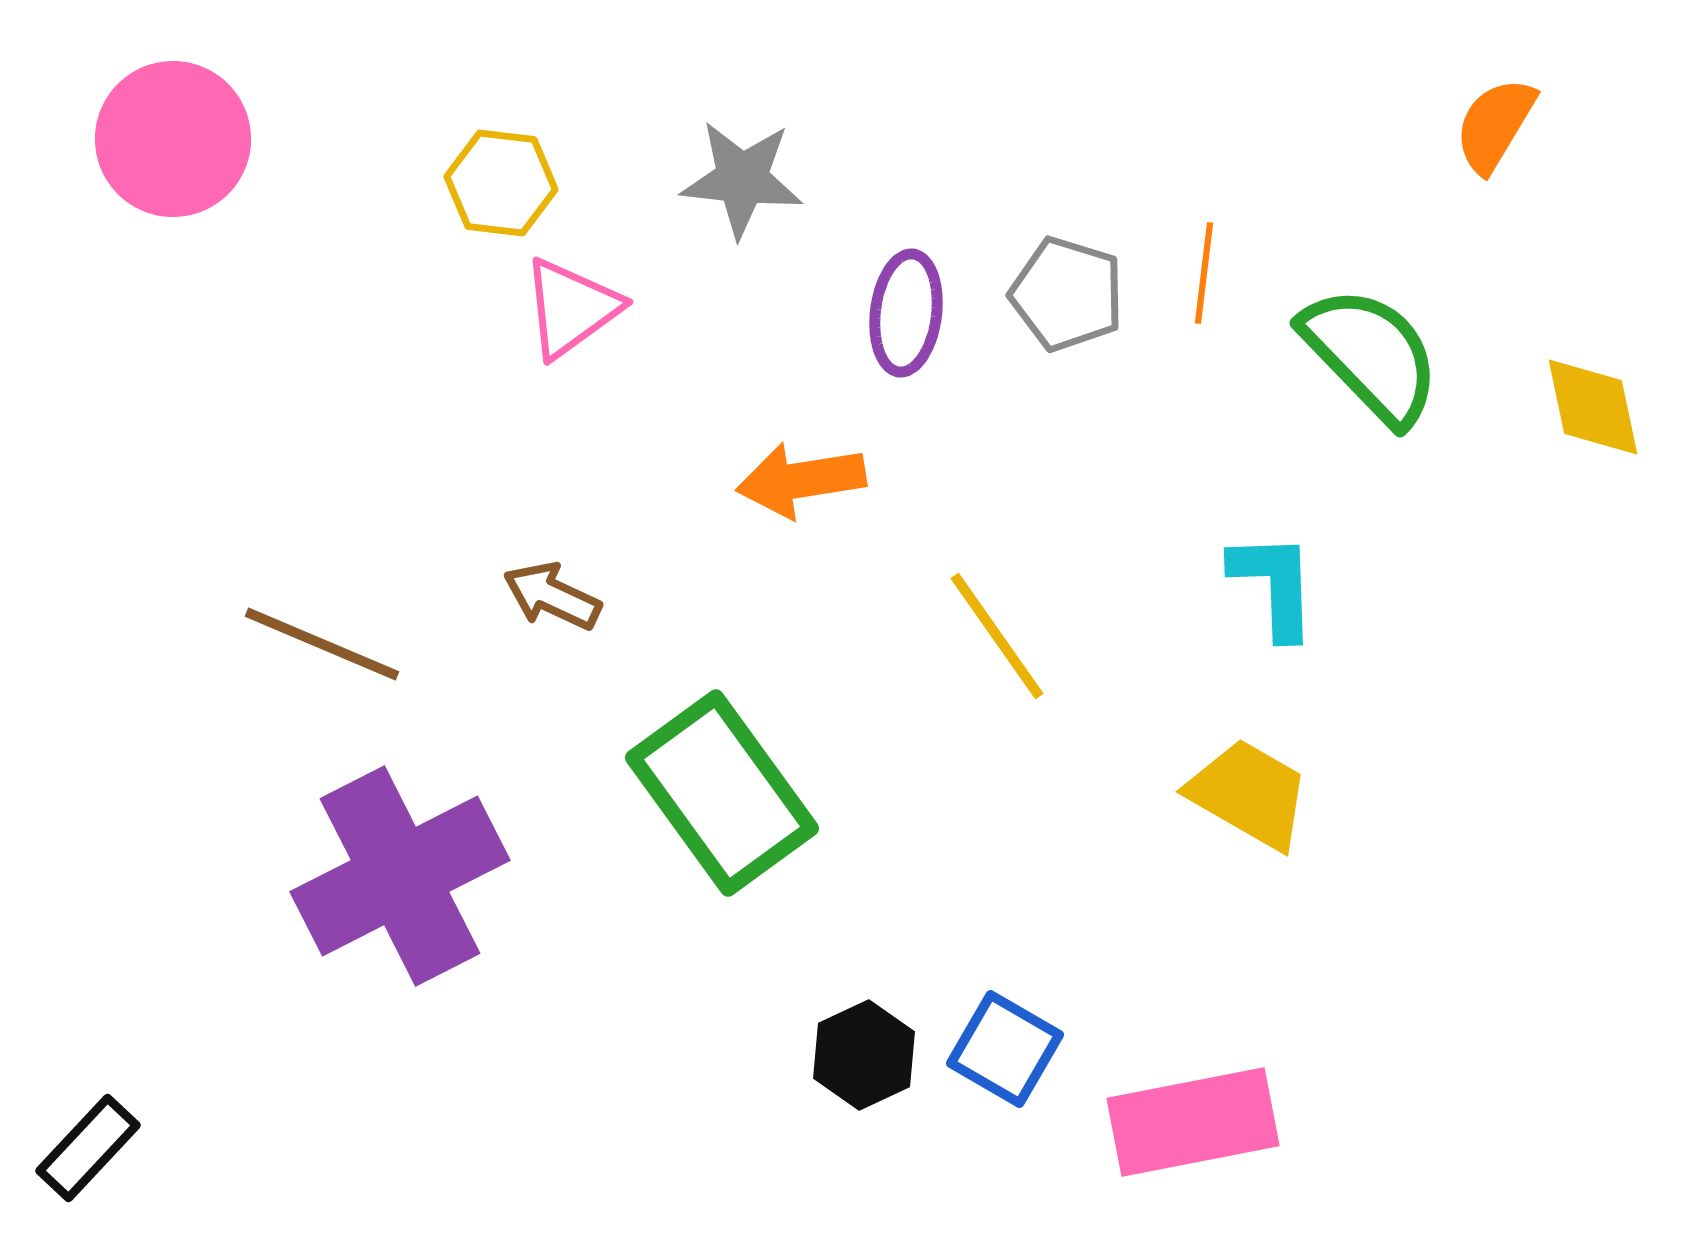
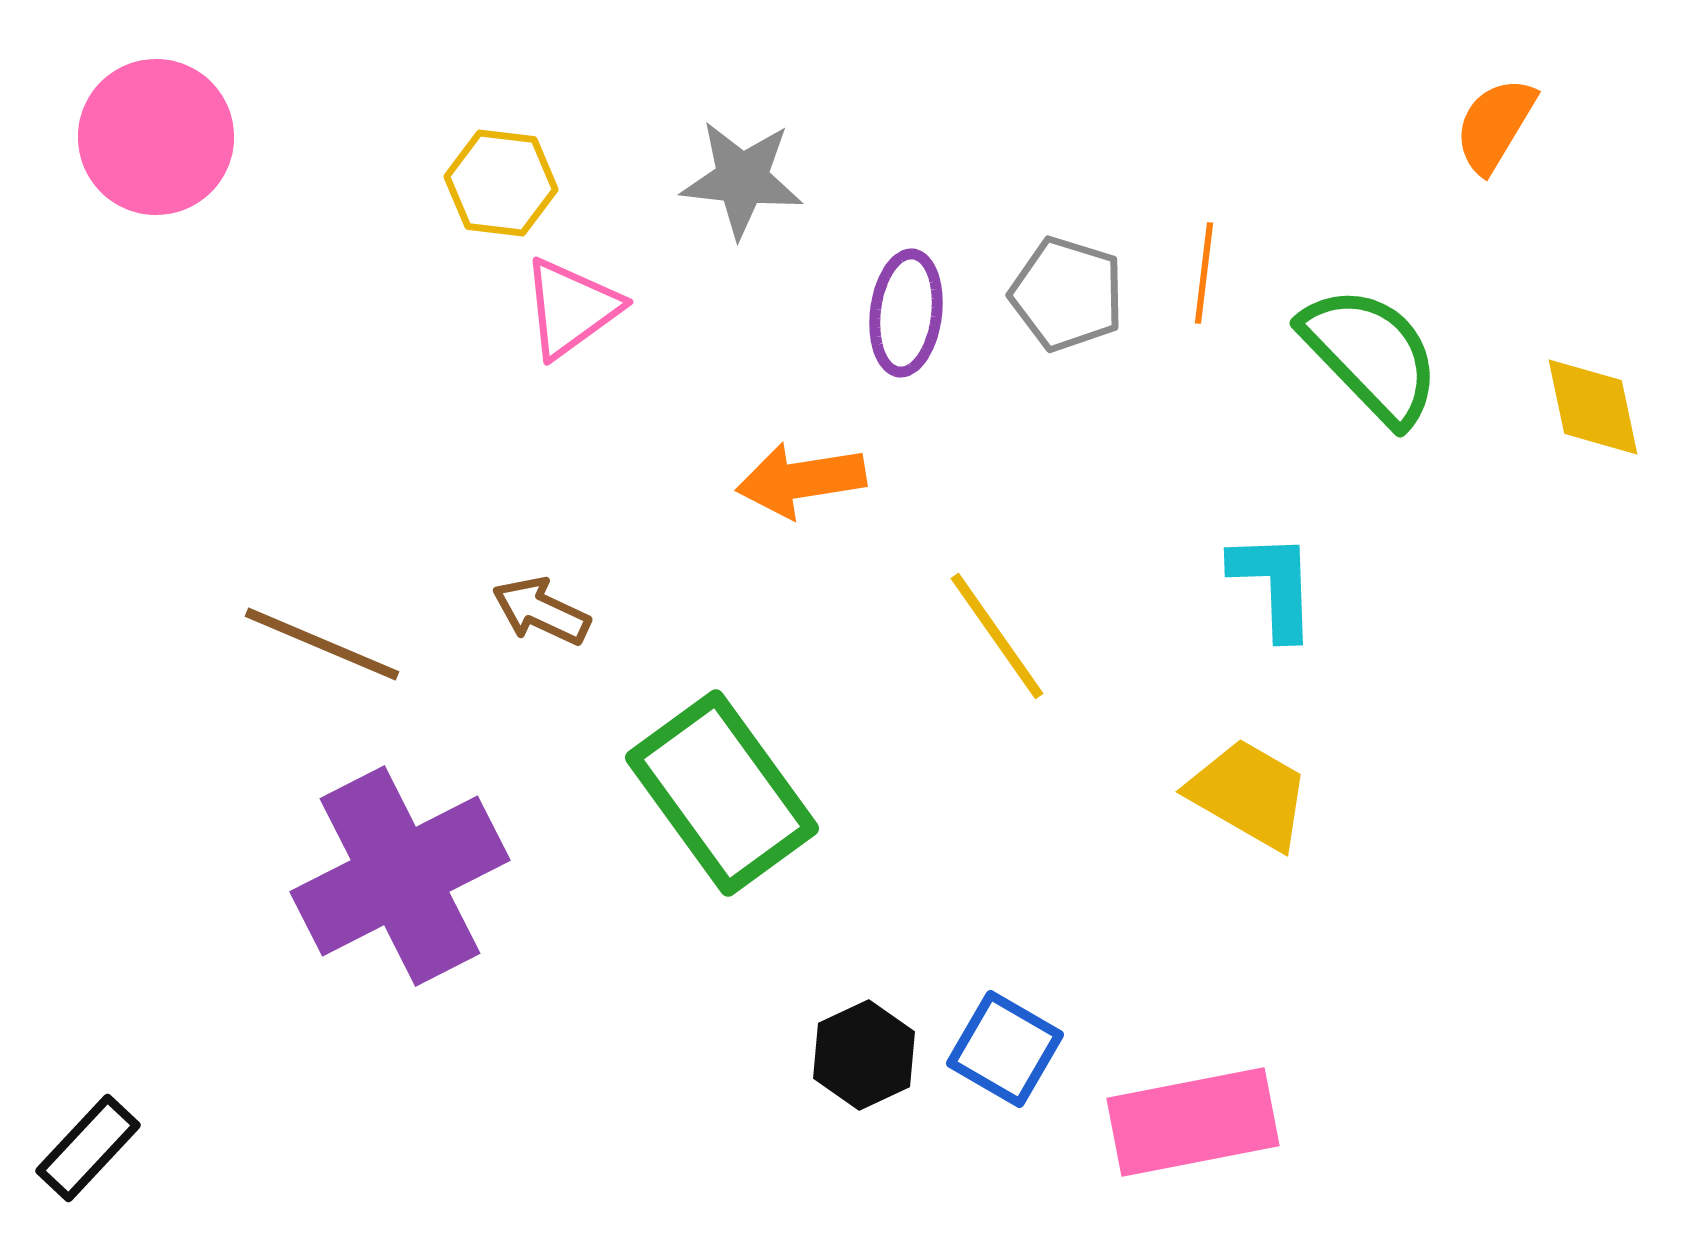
pink circle: moved 17 px left, 2 px up
brown arrow: moved 11 px left, 15 px down
